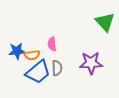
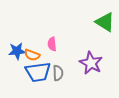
green triangle: rotated 15 degrees counterclockwise
orange semicircle: rotated 28 degrees clockwise
purple star: rotated 30 degrees clockwise
gray semicircle: moved 1 px right, 5 px down
blue trapezoid: rotated 32 degrees clockwise
